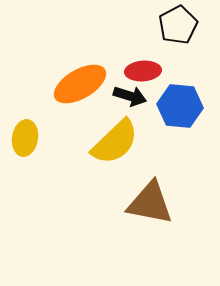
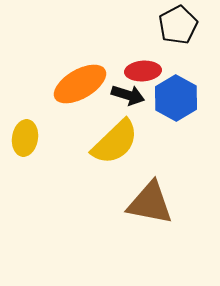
black arrow: moved 2 px left, 1 px up
blue hexagon: moved 4 px left, 8 px up; rotated 24 degrees clockwise
